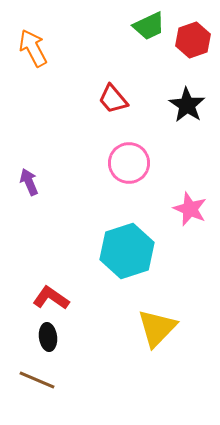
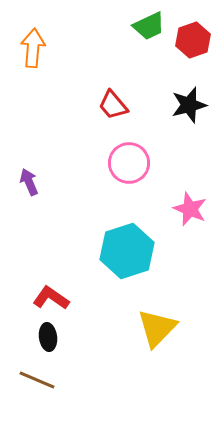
orange arrow: rotated 33 degrees clockwise
red trapezoid: moved 6 px down
black star: moved 2 px right; rotated 24 degrees clockwise
